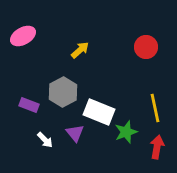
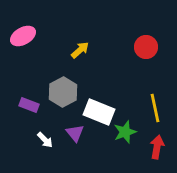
green star: moved 1 px left
